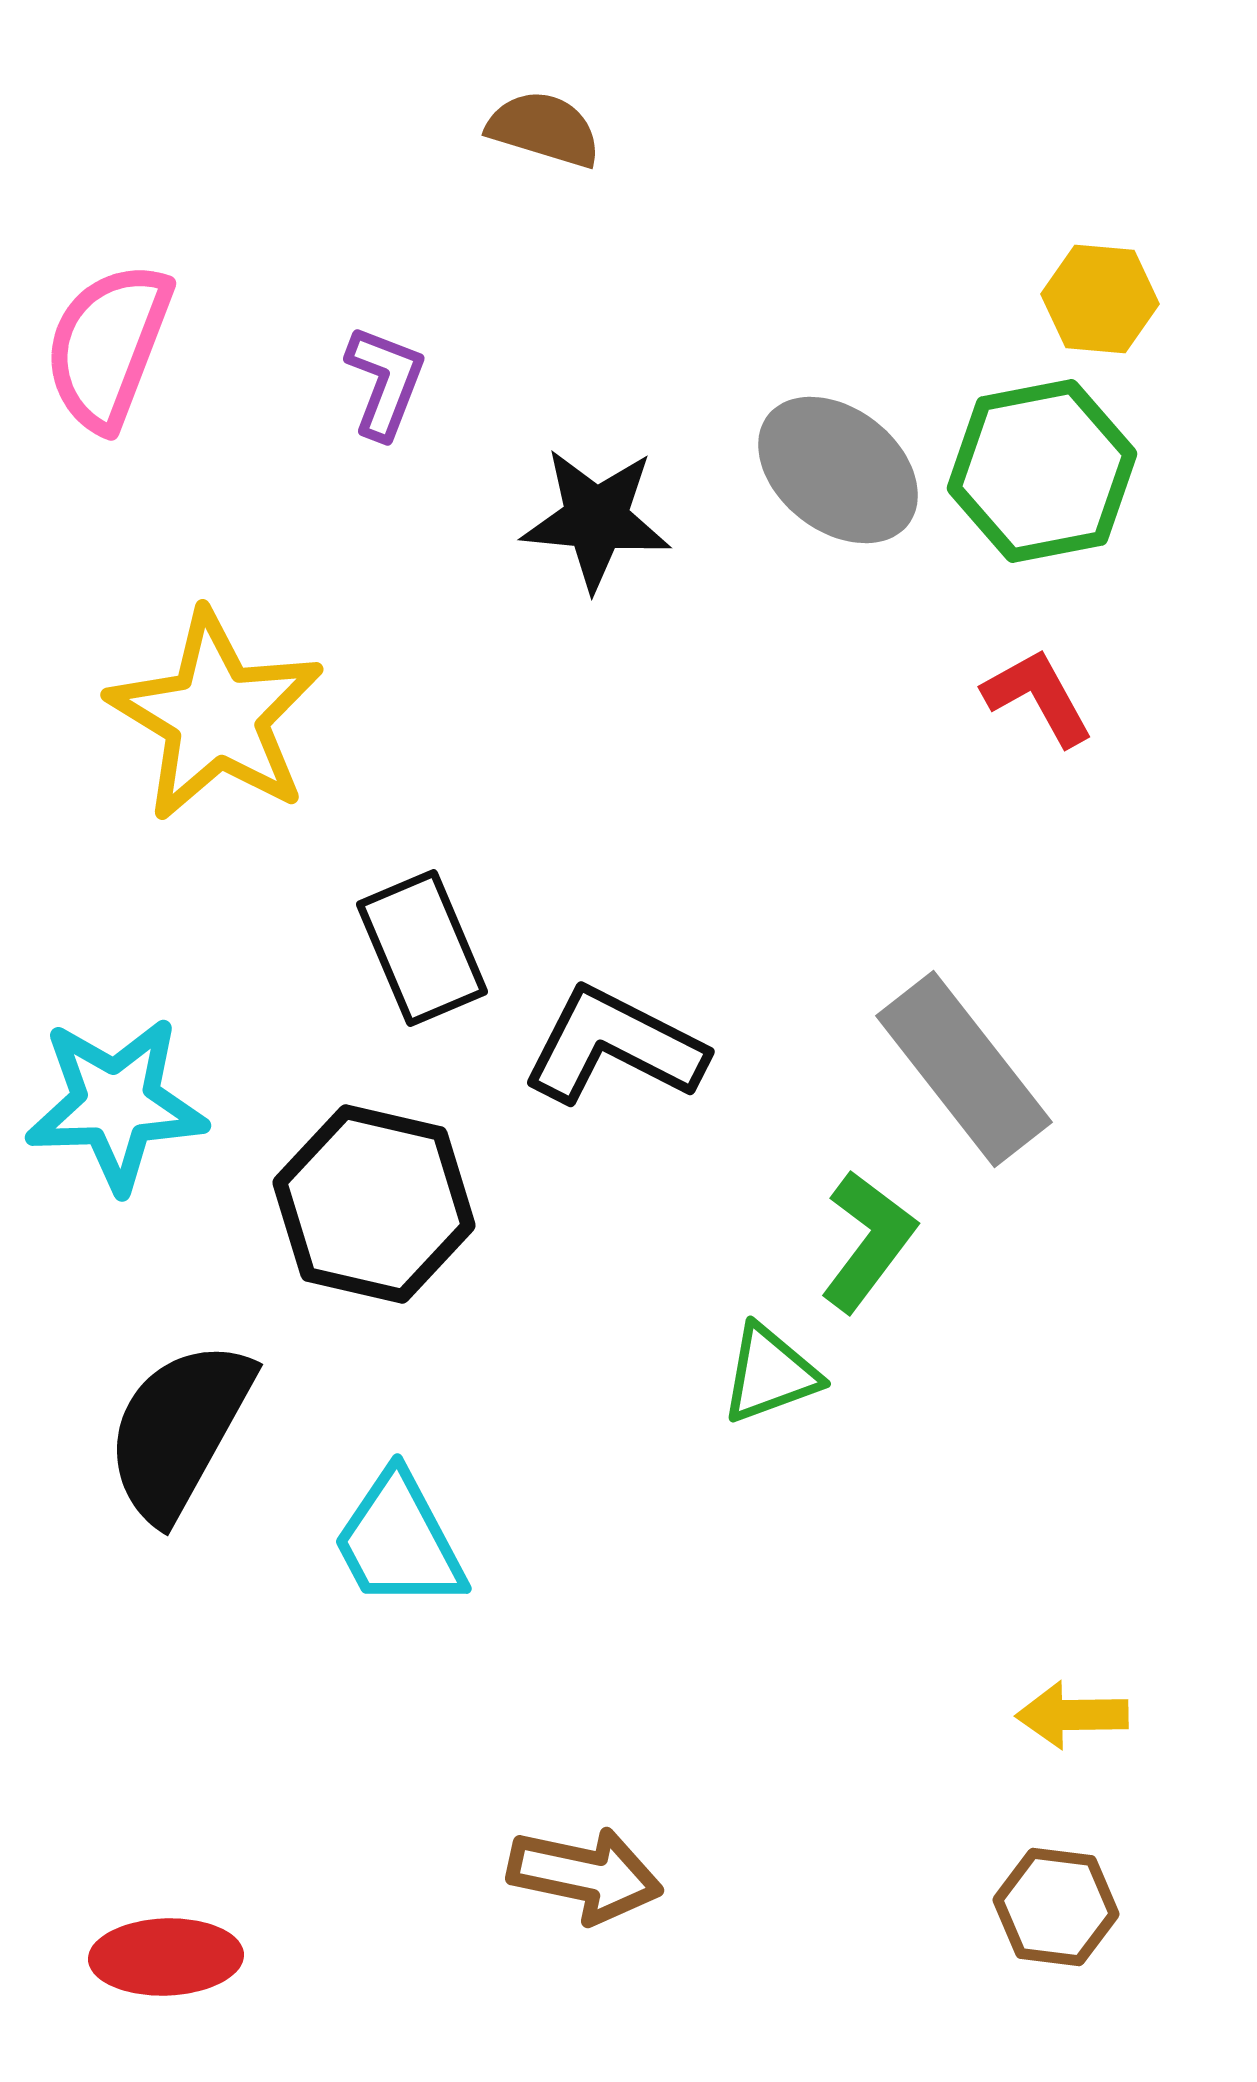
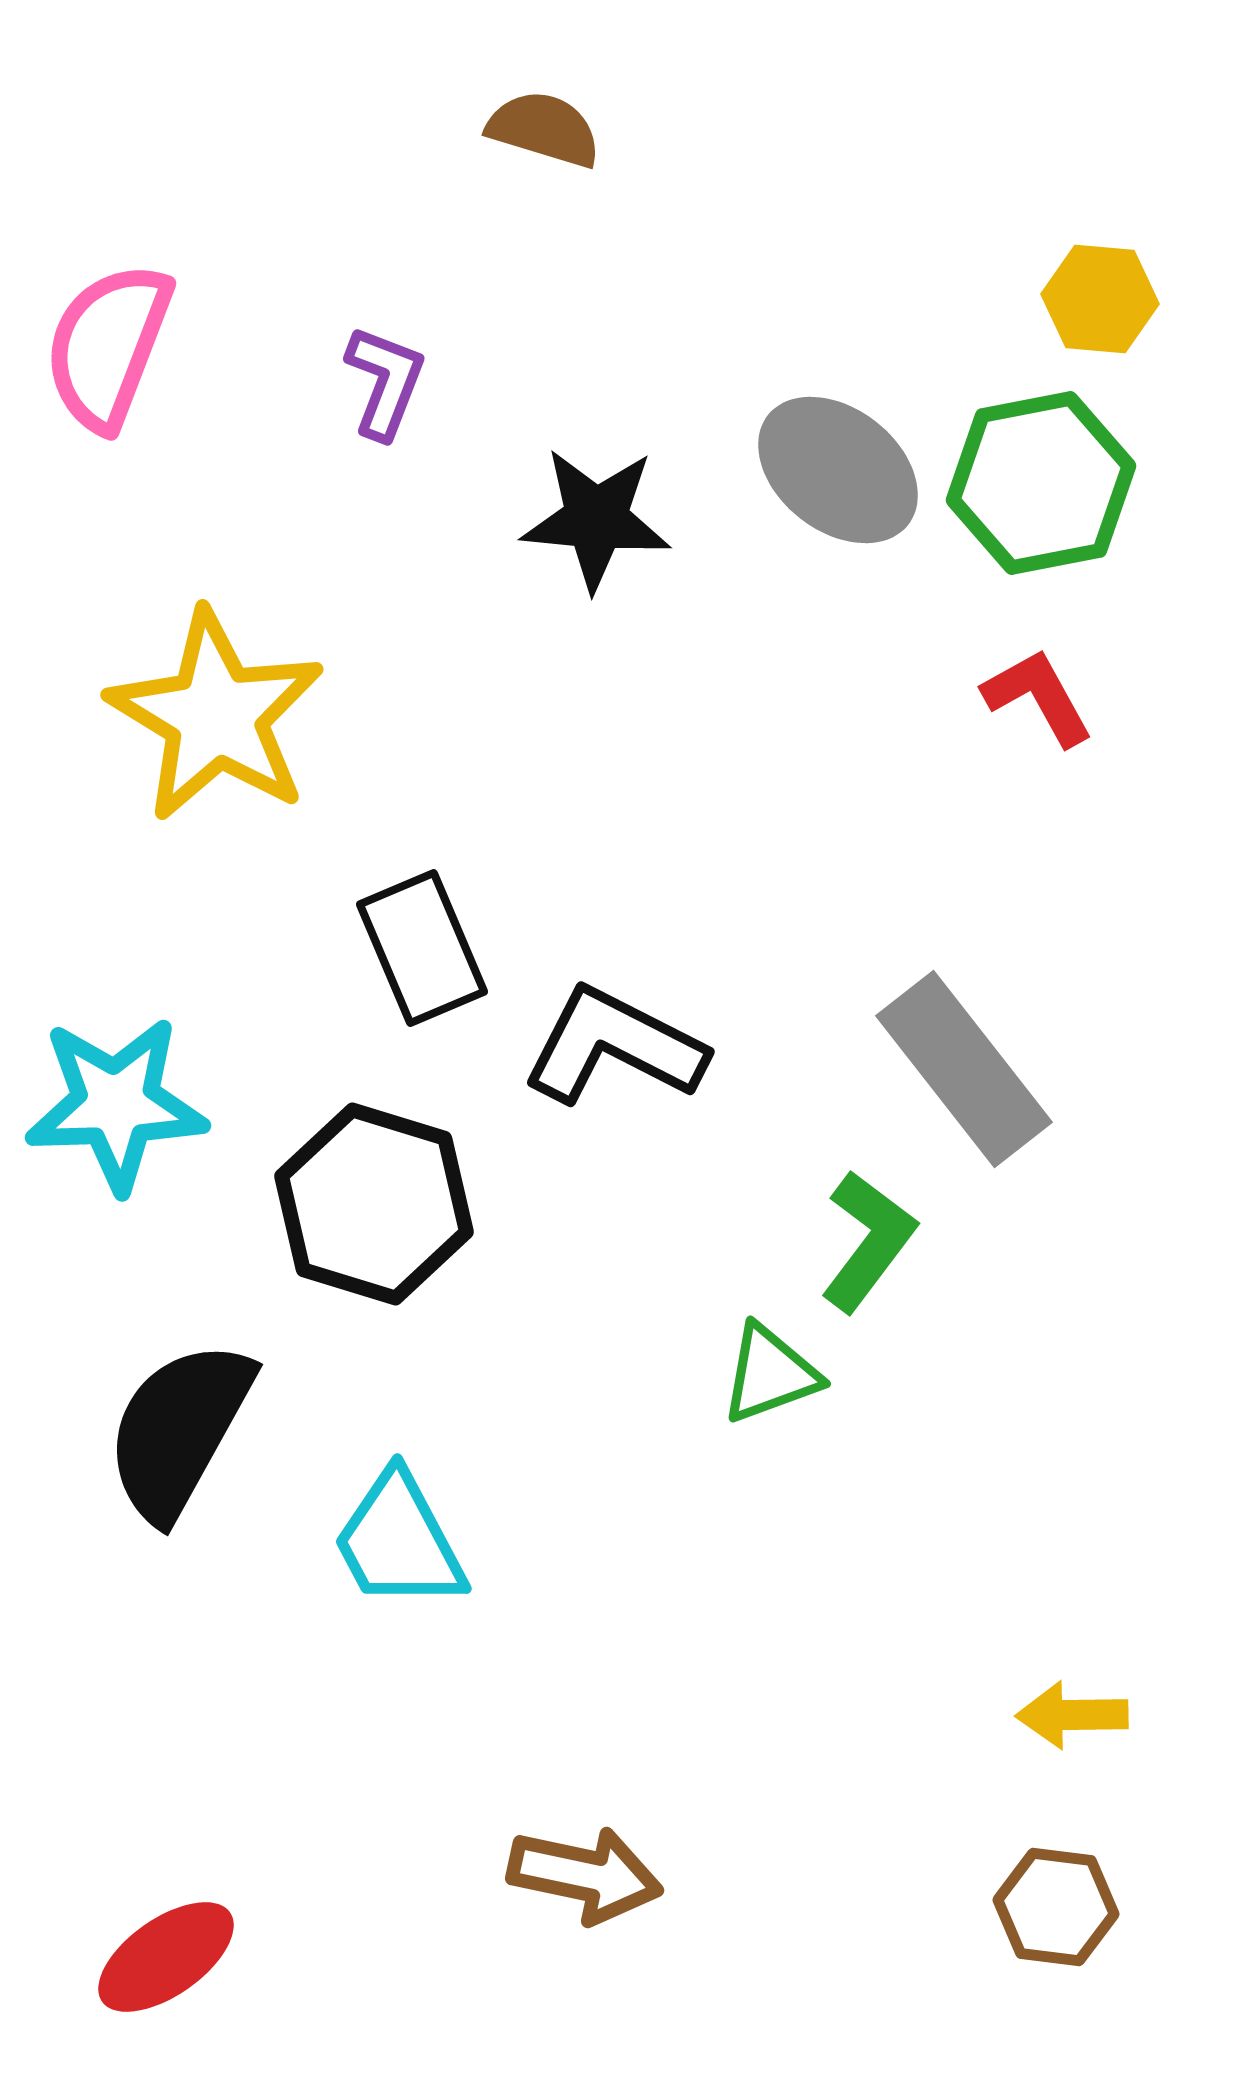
green hexagon: moved 1 px left, 12 px down
black hexagon: rotated 4 degrees clockwise
red ellipse: rotated 33 degrees counterclockwise
